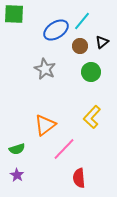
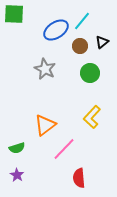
green circle: moved 1 px left, 1 px down
green semicircle: moved 1 px up
